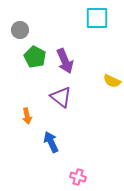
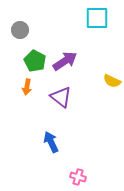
green pentagon: moved 4 px down
purple arrow: rotated 100 degrees counterclockwise
orange arrow: moved 29 px up; rotated 21 degrees clockwise
